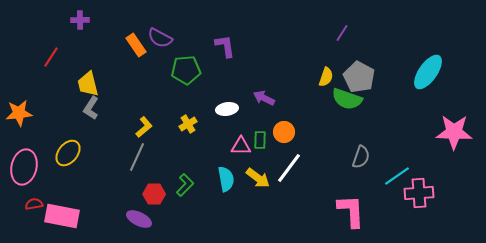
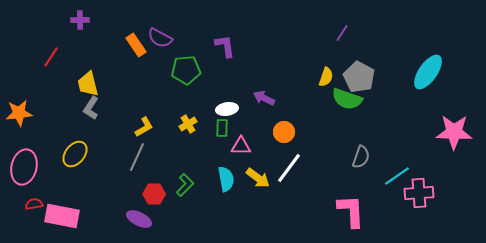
yellow L-shape: rotated 10 degrees clockwise
green rectangle: moved 38 px left, 12 px up
yellow ellipse: moved 7 px right, 1 px down
